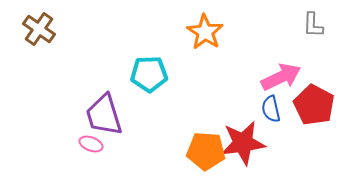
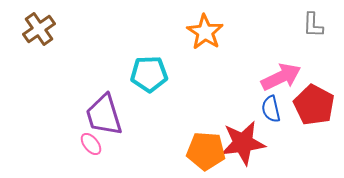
brown cross: rotated 20 degrees clockwise
pink ellipse: rotated 30 degrees clockwise
